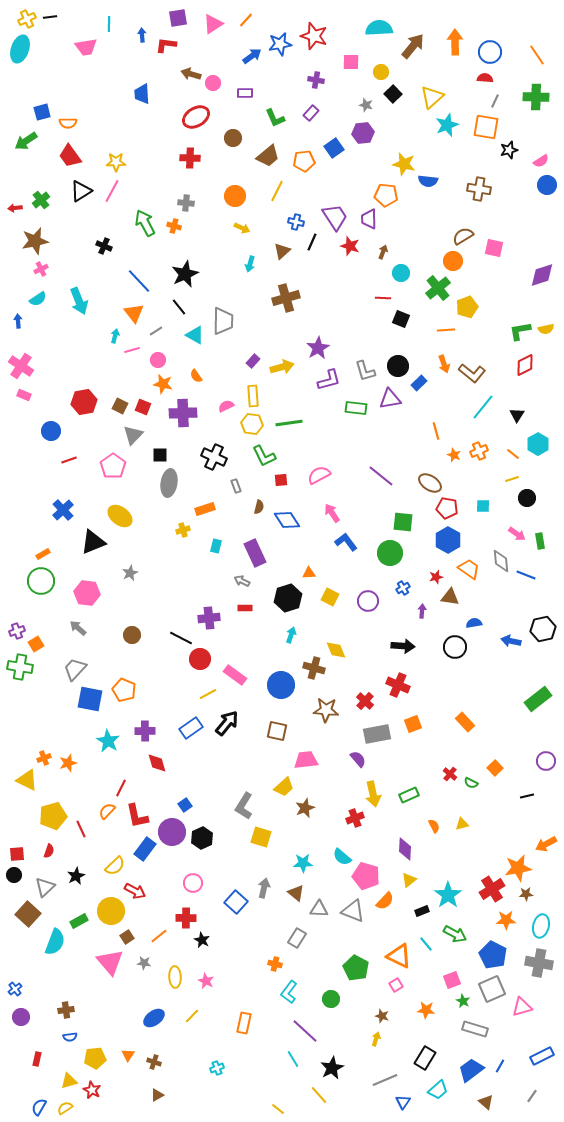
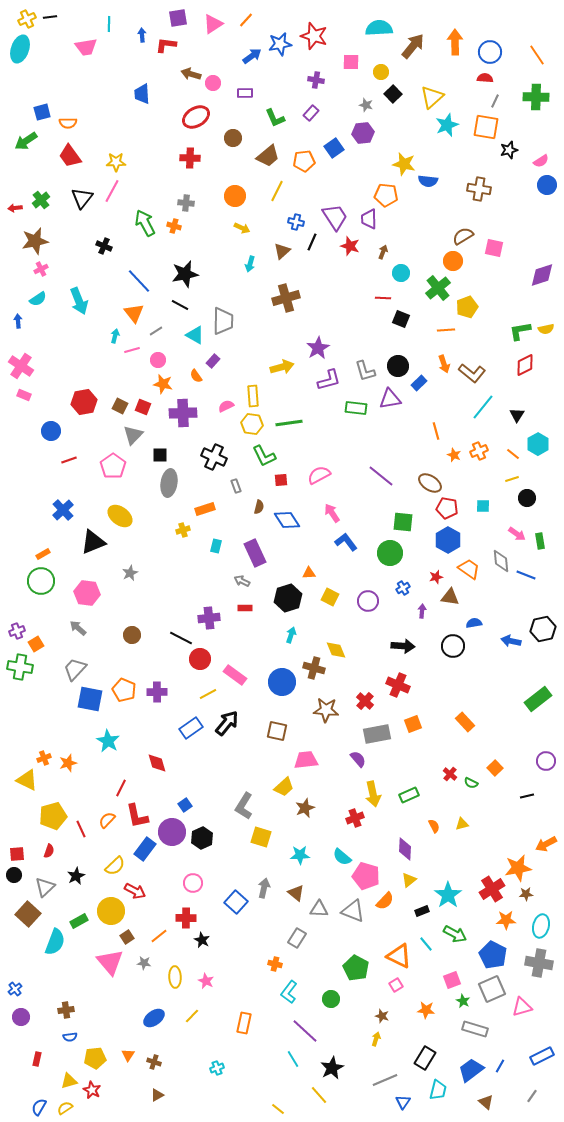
black triangle at (81, 191): moved 1 px right, 7 px down; rotated 20 degrees counterclockwise
black star at (185, 274): rotated 12 degrees clockwise
black line at (179, 307): moved 1 px right, 2 px up; rotated 24 degrees counterclockwise
purple rectangle at (253, 361): moved 40 px left
black circle at (455, 647): moved 2 px left, 1 px up
blue circle at (281, 685): moved 1 px right, 3 px up
purple cross at (145, 731): moved 12 px right, 39 px up
orange semicircle at (107, 811): moved 9 px down
cyan star at (303, 863): moved 3 px left, 8 px up
cyan trapezoid at (438, 1090): rotated 35 degrees counterclockwise
